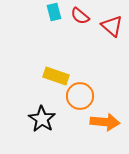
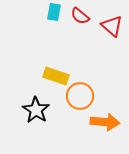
cyan rectangle: rotated 24 degrees clockwise
black star: moved 6 px left, 9 px up
